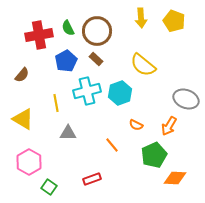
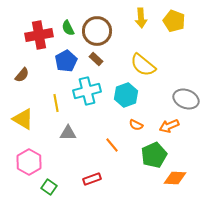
cyan hexagon: moved 6 px right, 2 px down
orange arrow: rotated 36 degrees clockwise
